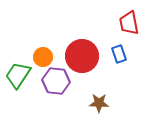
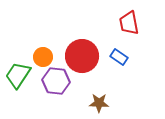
blue rectangle: moved 3 px down; rotated 36 degrees counterclockwise
